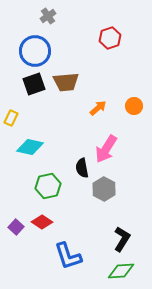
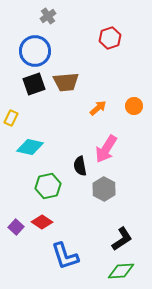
black semicircle: moved 2 px left, 2 px up
black L-shape: rotated 25 degrees clockwise
blue L-shape: moved 3 px left
